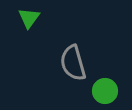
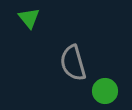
green triangle: rotated 15 degrees counterclockwise
